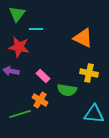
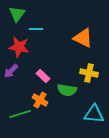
purple arrow: rotated 56 degrees counterclockwise
